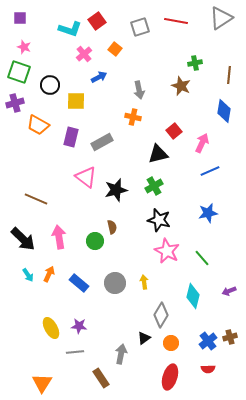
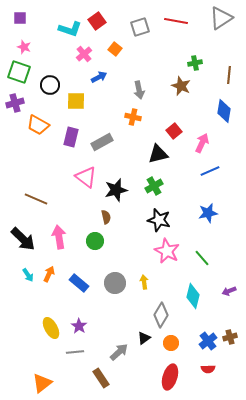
brown semicircle at (112, 227): moved 6 px left, 10 px up
purple star at (79, 326): rotated 28 degrees clockwise
gray arrow at (121, 354): moved 2 px left, 2 px up; rotated 36 degrees clockwise
orange triangle at (42, 383): rotated 20 degrees clockwise
